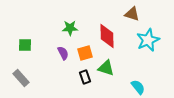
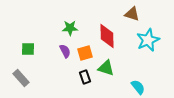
green square: moved 3 px right, 4 px down
purple semicircle: moved 2 px right, 2 px up
